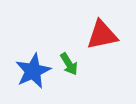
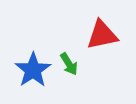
blue star: moved 1 px up; rotated 9 degrees counterclockwise
